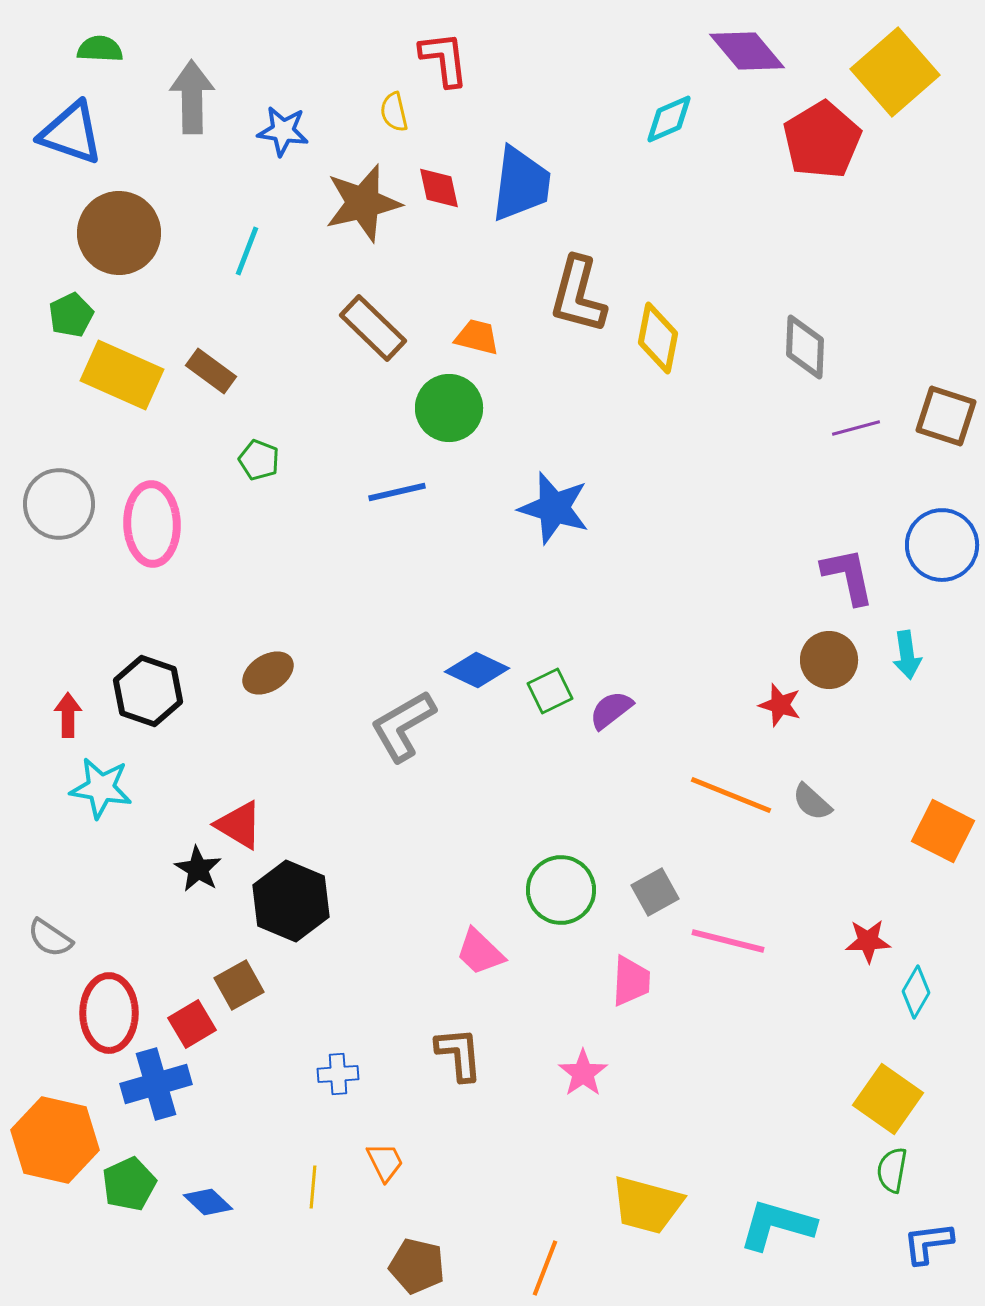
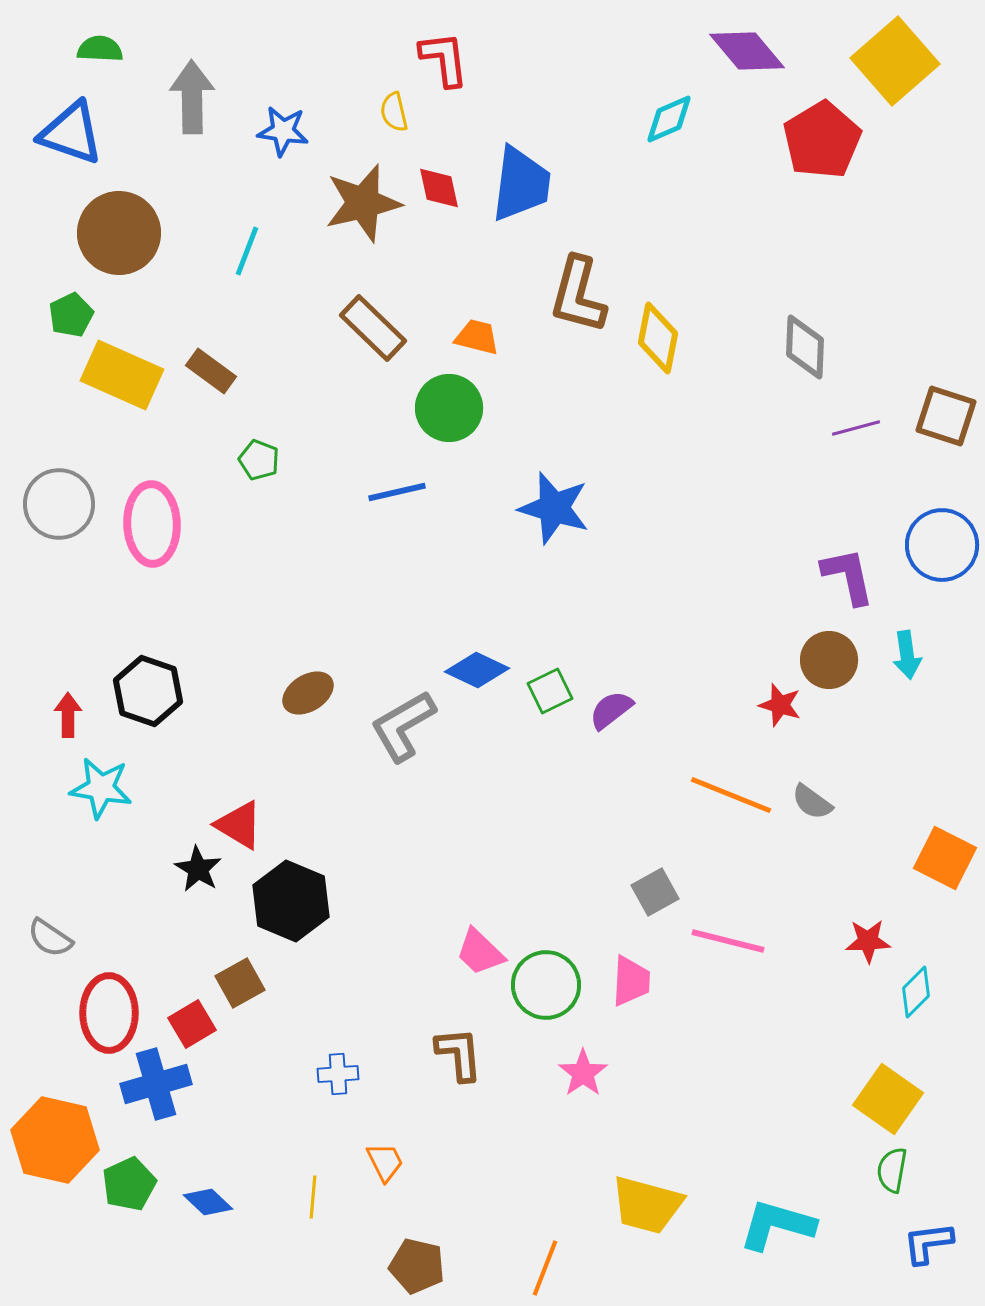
yellow square at (895, 72): moved 11 px up
brown ellipse at (268, 673): moved 40 px right, 20 px down
gray semicircle at (812, 802): rotated 6 degrees counterclockwise
orange square at (943, 831): moved 2 px right, 27 px down
green circle at (561, 890): moved 15 px left, 95 px down
brown square at (239, 985): moved 1 px right, 2 px up
cyan diamond at (916, 992): rotated 15 degrees clockwise
yellow line at (313, 1187): moved 10 px down
